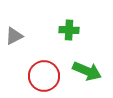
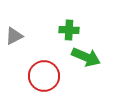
green arrow: moved 1 px left, 14 px up
